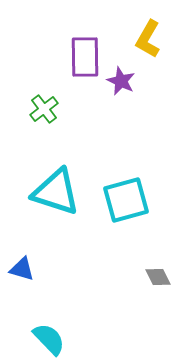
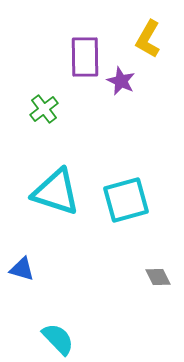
cyan semicircle: moved 9 px right
